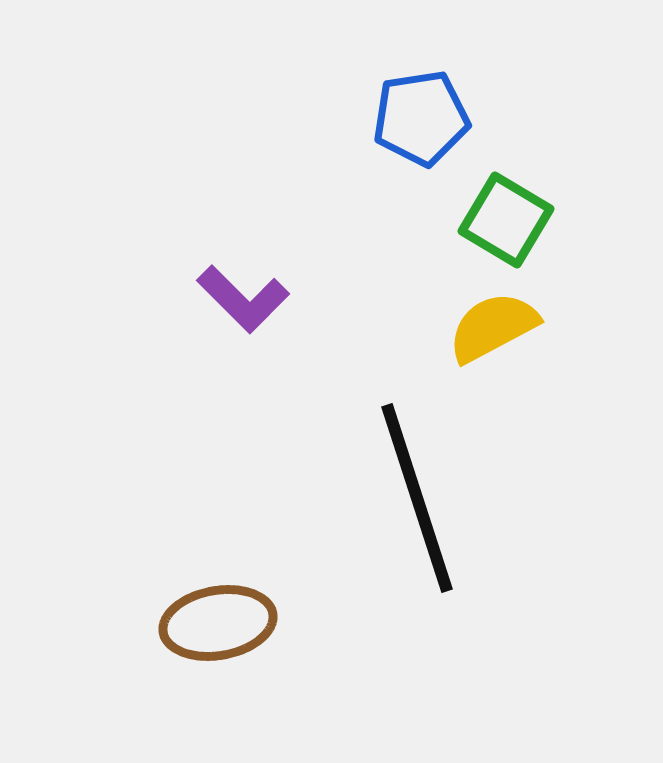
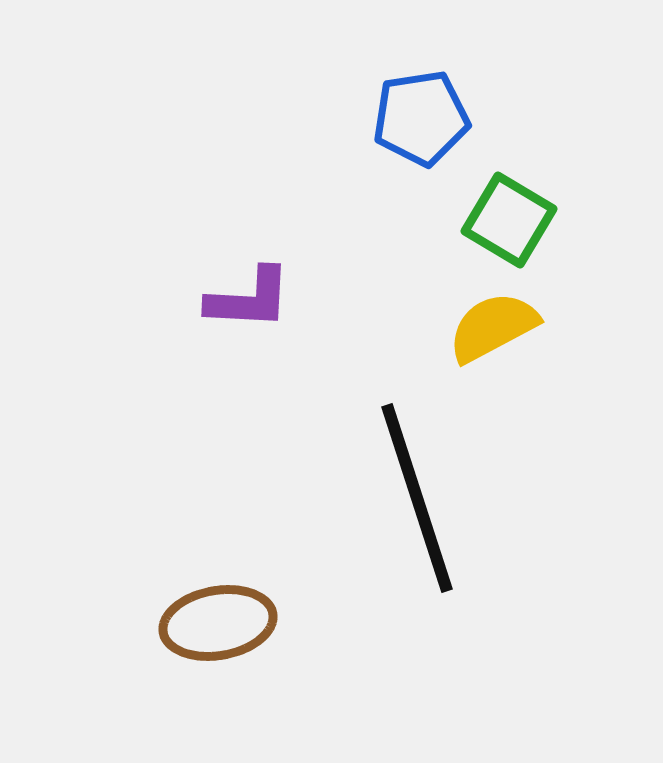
green square: moved 3 px right
purple L-shape: moved 6 px right; rotated 42 degrees counterclockwise
